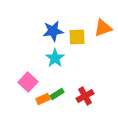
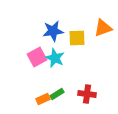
yellow square: moved 1 px down
cyan star: rotated 12 degrees counterclockwise
pink square: moved 9 px right, 25 px up; rotated 18 degrees clockwise
red cross: moved 2 px right, 2 px up; rotated 36 degrees clockwise
